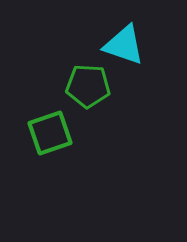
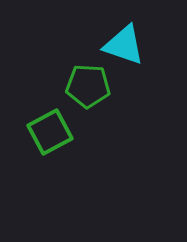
green square: moved 1 px up; rotated 9 degrees counterclockwise
